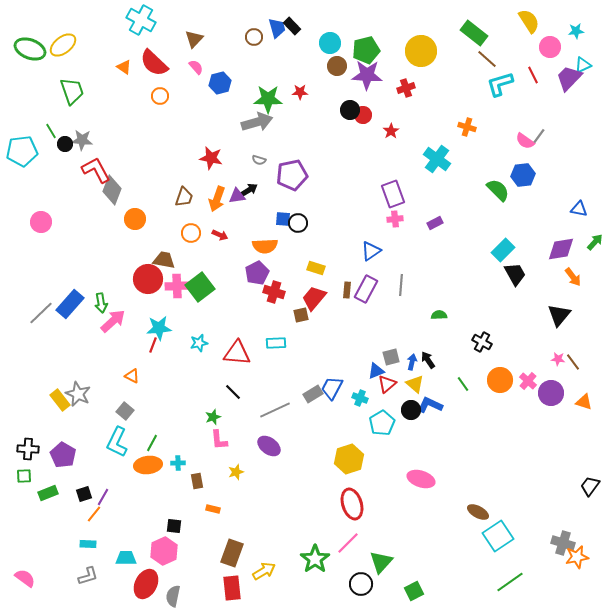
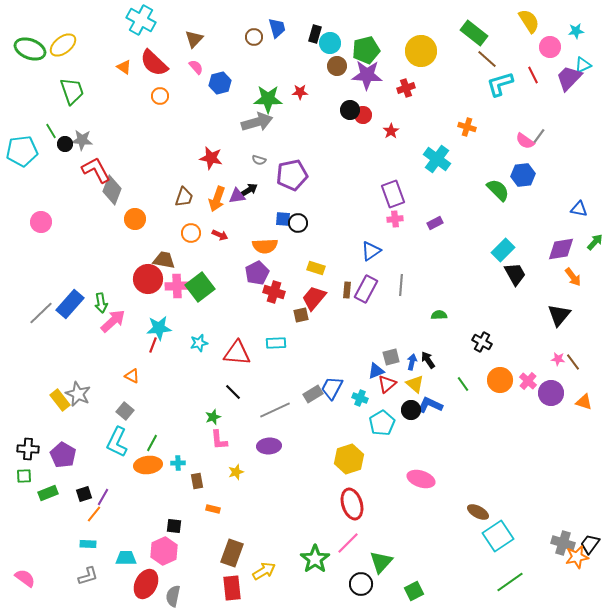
black rectangle at (292, 26): moved 23 px right, 8 px down; rotated 60 degrees clockwise
purple ellipse at (269, 446): rotated 40 degrees counterclockwise
black trapezoid at (590, 486): moved 58 px down
